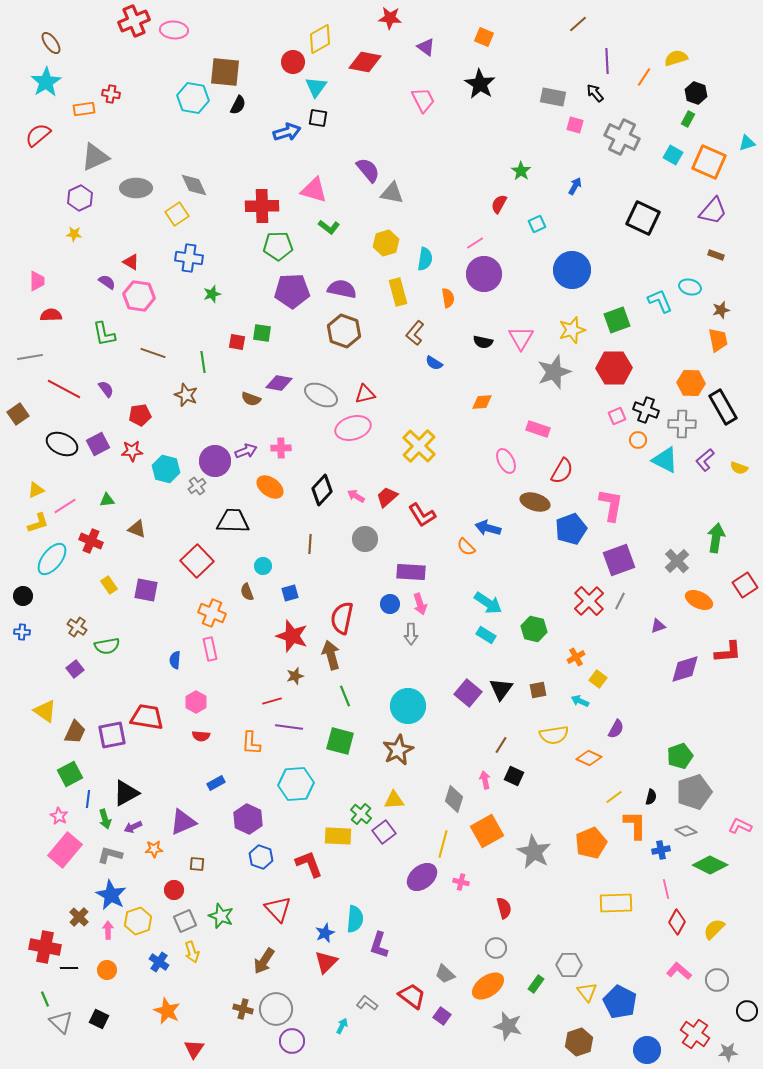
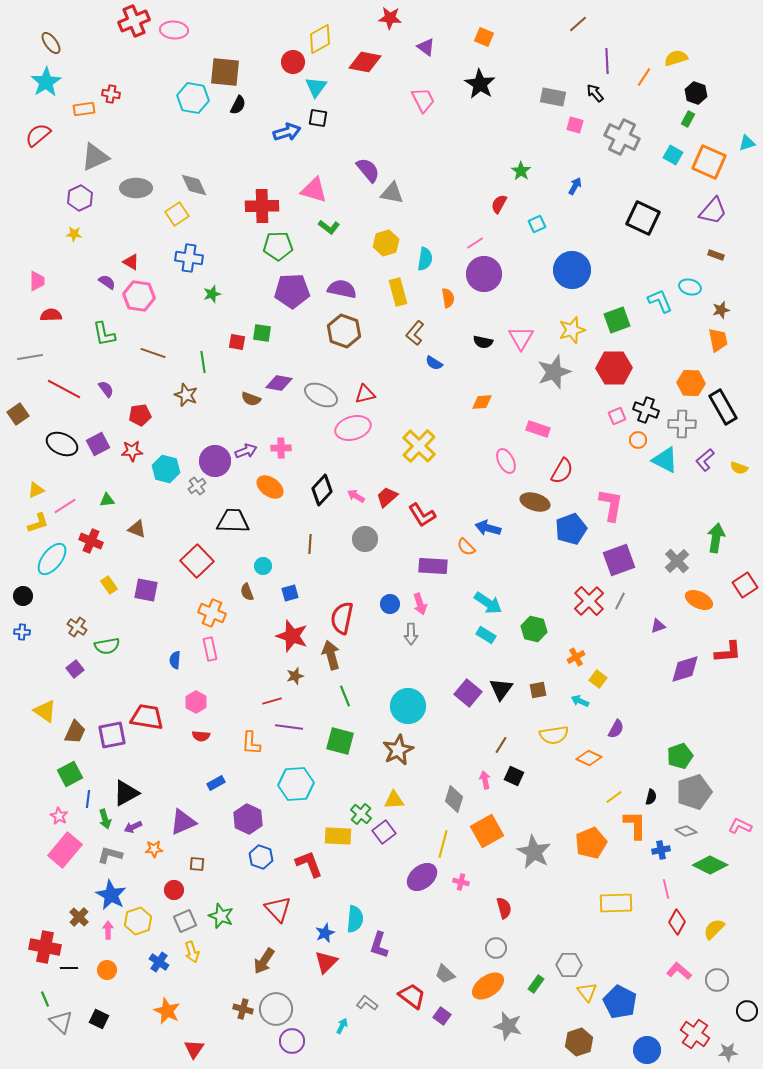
purple rectangle at (411, 572): moved 22 px right, 6 px up
